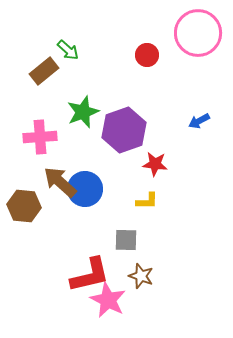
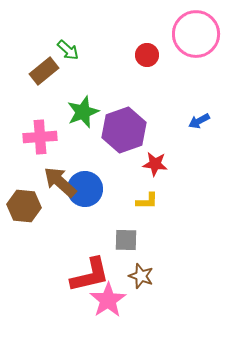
pink circle: moved 2 px left, 1 px down
pink star: rotated 12 degrees clockwise
